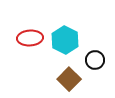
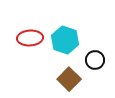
cyan hexagon: rotated 8 degrees counterclockwise
